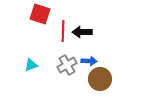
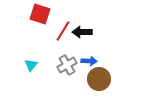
red line: rotated 30 degrees clockwise
cyan triangle: rotated 32 degrees counterclockwise
brown circle: moved 1 px left
